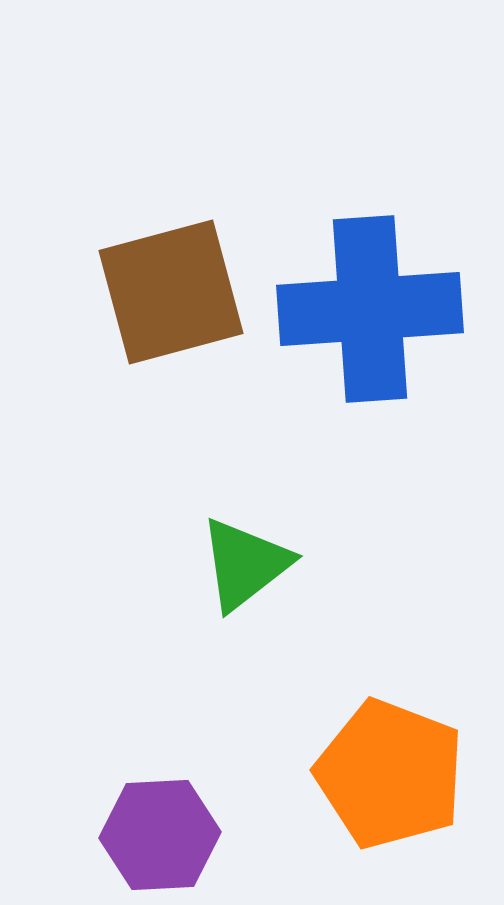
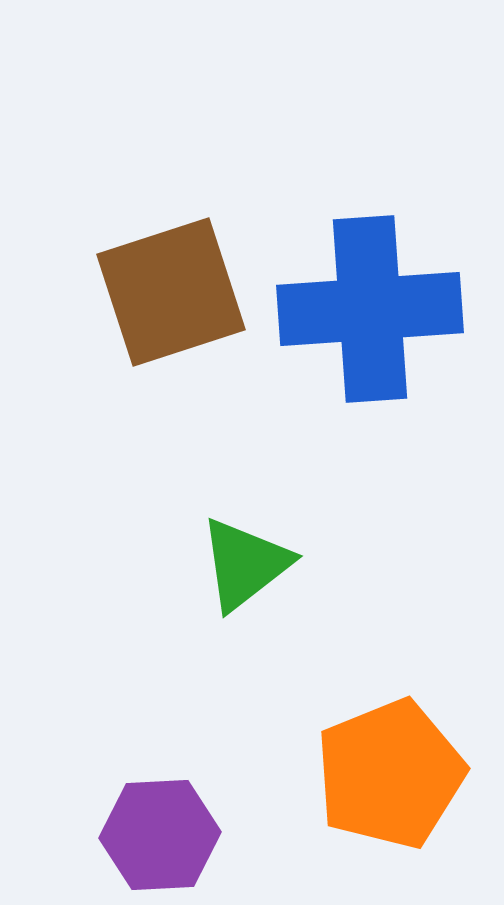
brown square: rotated 3 degrees counterclockwise
orange pentagon: rotated 29 degrees clockwise
